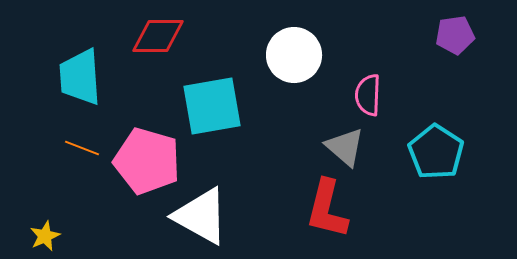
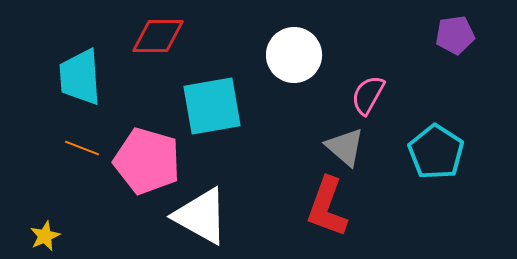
pink semicircle: rotated 27 degrees clockwise
red L-shape: moved 2 px up; rotated 6 degrees clockwise
